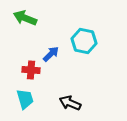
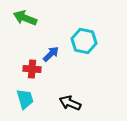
red cross: moved 1 px right, 1 px up
